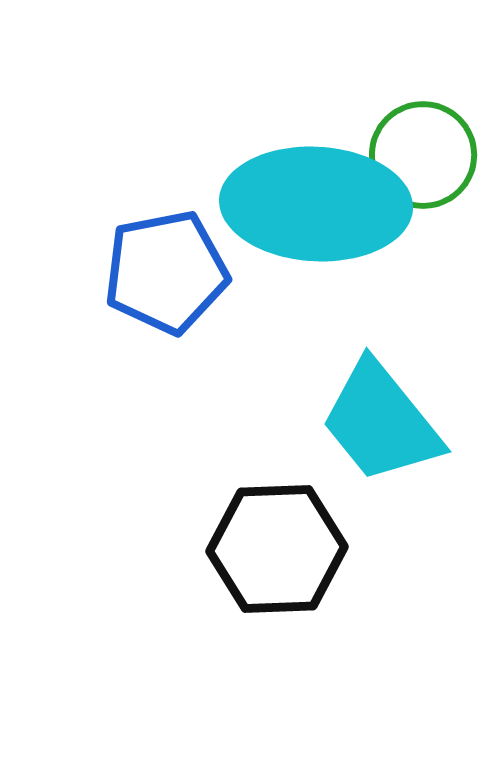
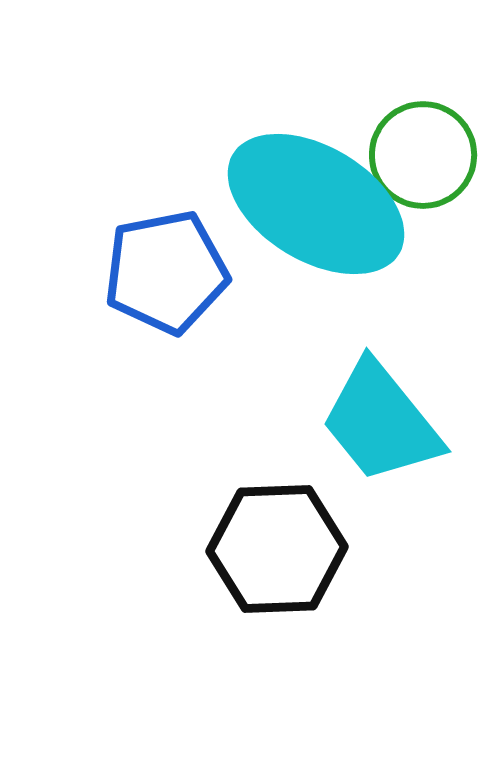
cyan ellipse: rotated 28 degrees clockwise
